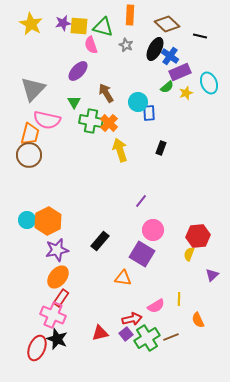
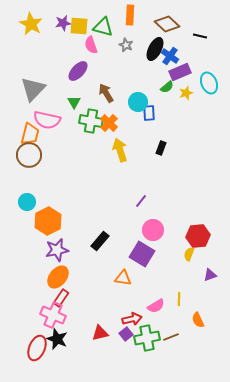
cyan circle at (27, 220): moved 18 px up
purple triangle at (212, 275): moved 2 px left; rotated 24 degrees clockwise
green cross at (147, 338): rotated 20 degrees clockwise
